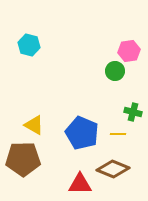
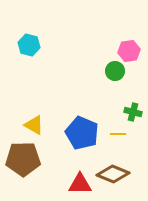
brown diamond: moved 5 px down
